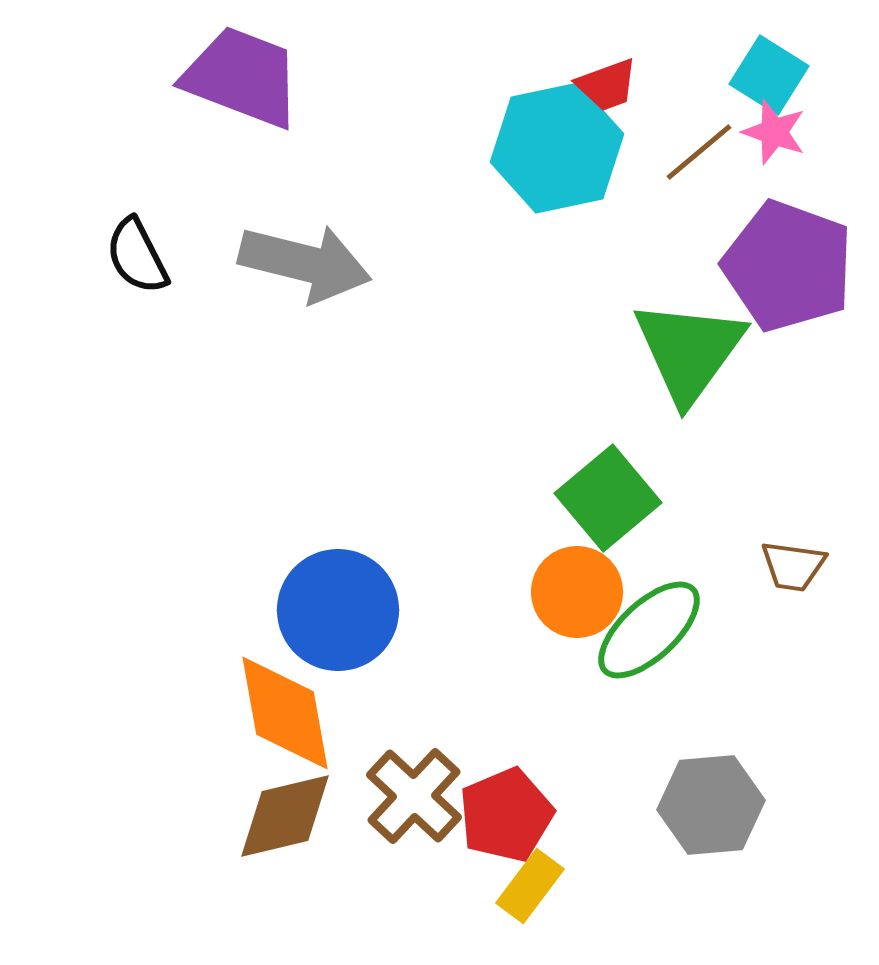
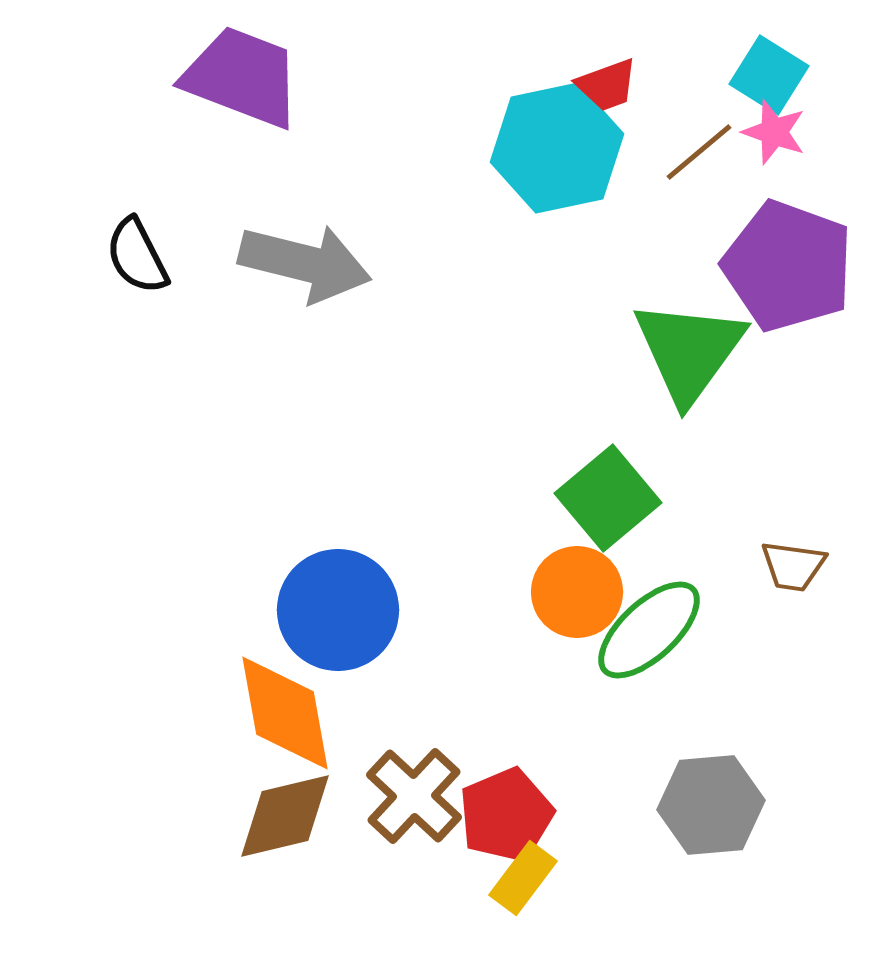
yellow rectangle: moved 7 px left, 8 px up
